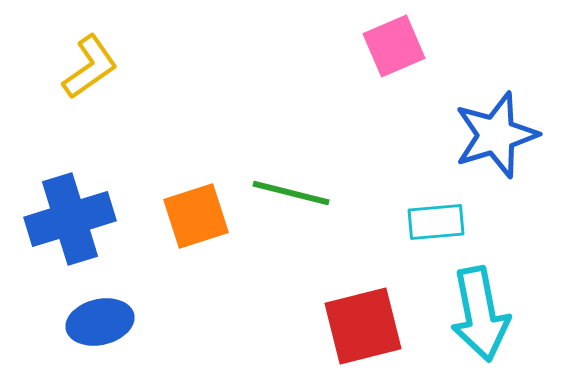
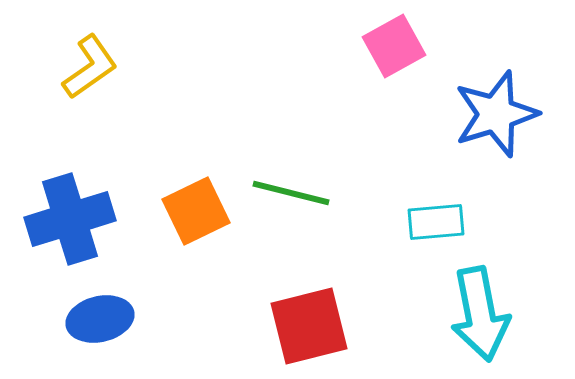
pink square: rotated 6 degrees counterclockwise
blue star: moved 21 px up
orange square: moved 5 px up; rotated 8 degrees counterclockwise
blue ellipse: moved 3 px up
red square: moved 54 px left
